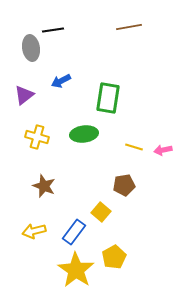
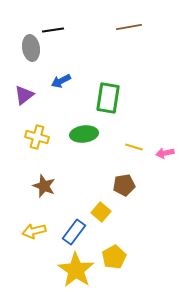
pink arrow: moved 2 px right, 3 px down
